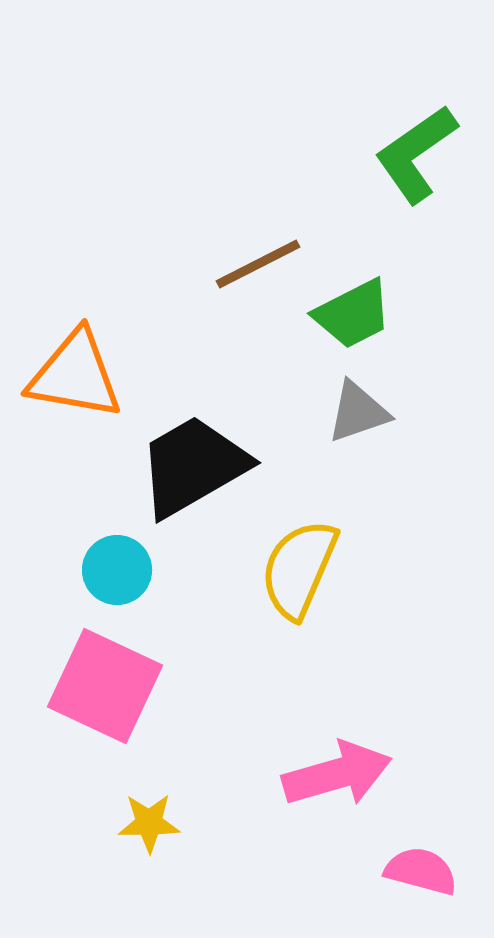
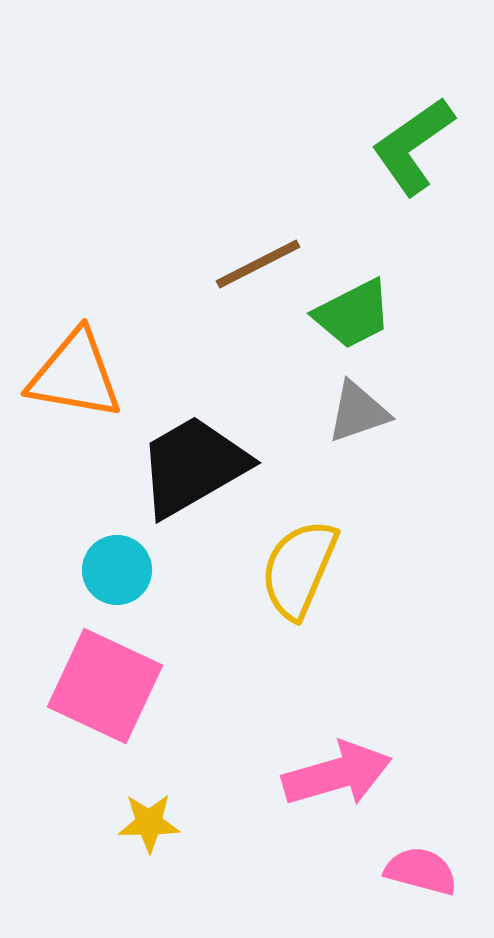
green L-shape: moved 3 px left, 8 px up
